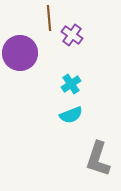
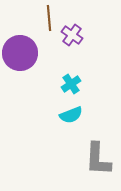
gray L-shape: rotated 15 degrees counterclockwise
